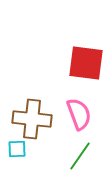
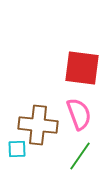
red square: moved 4 px left, 5 px down
brown cross: moved 6 px right, 6 px down
